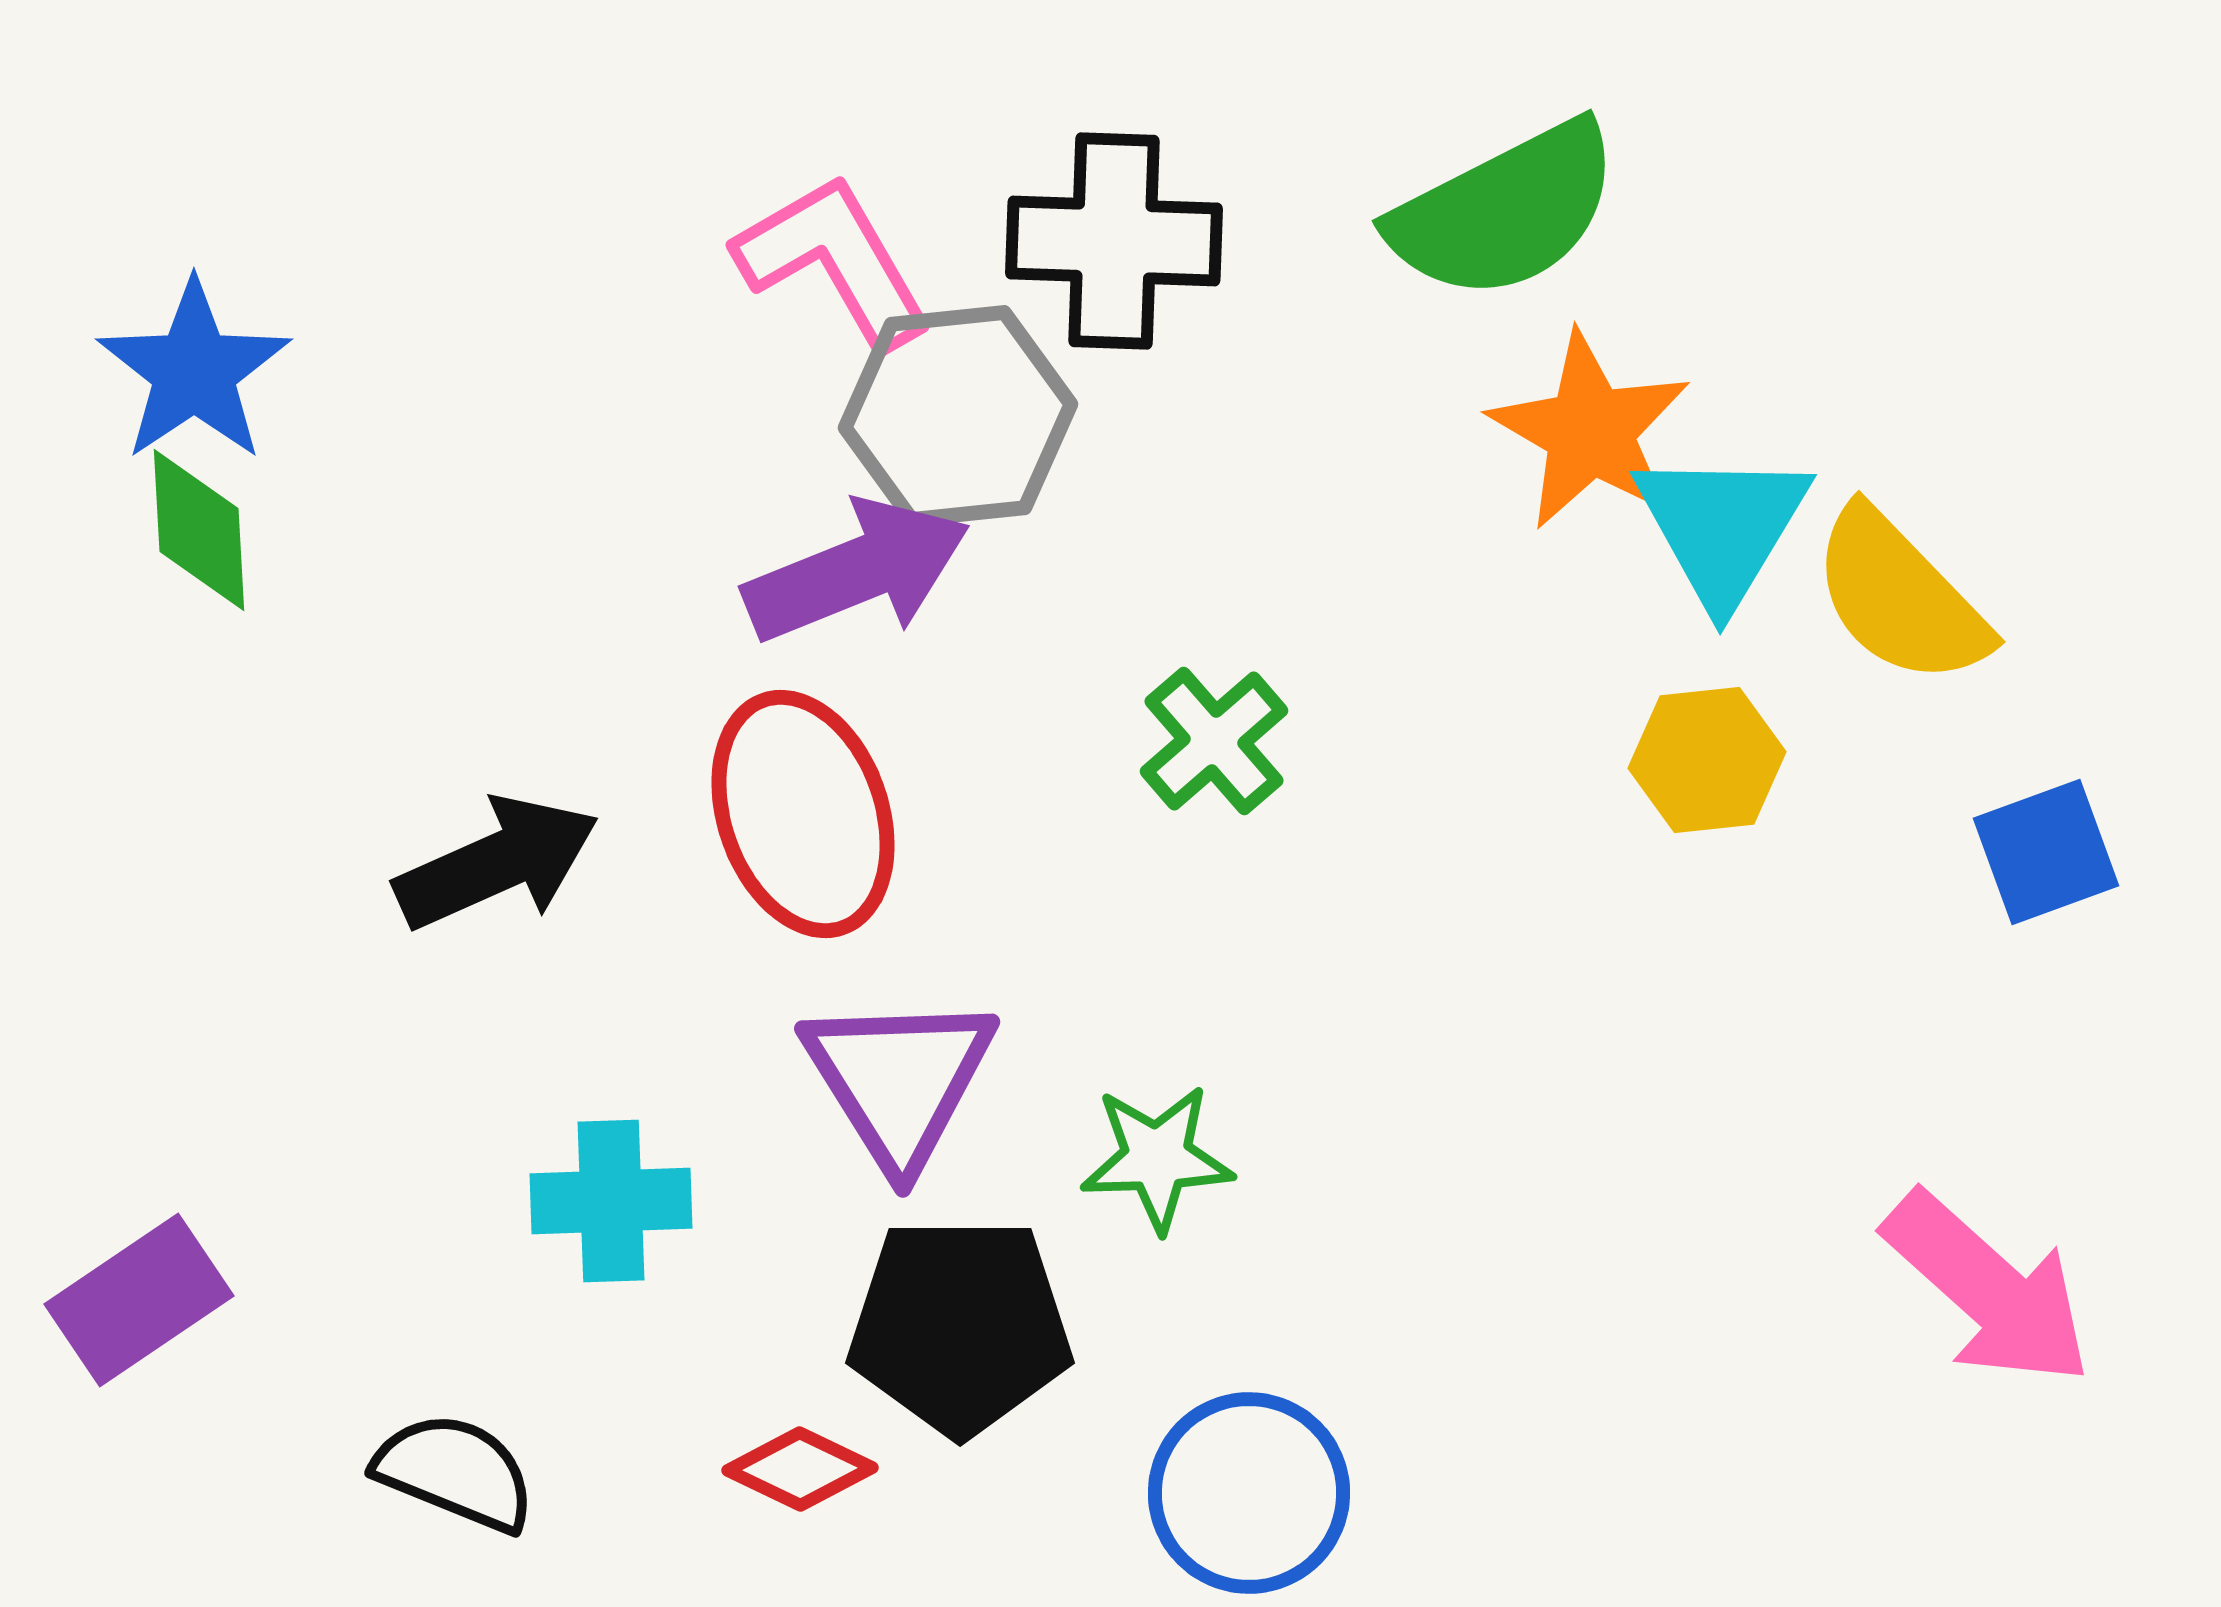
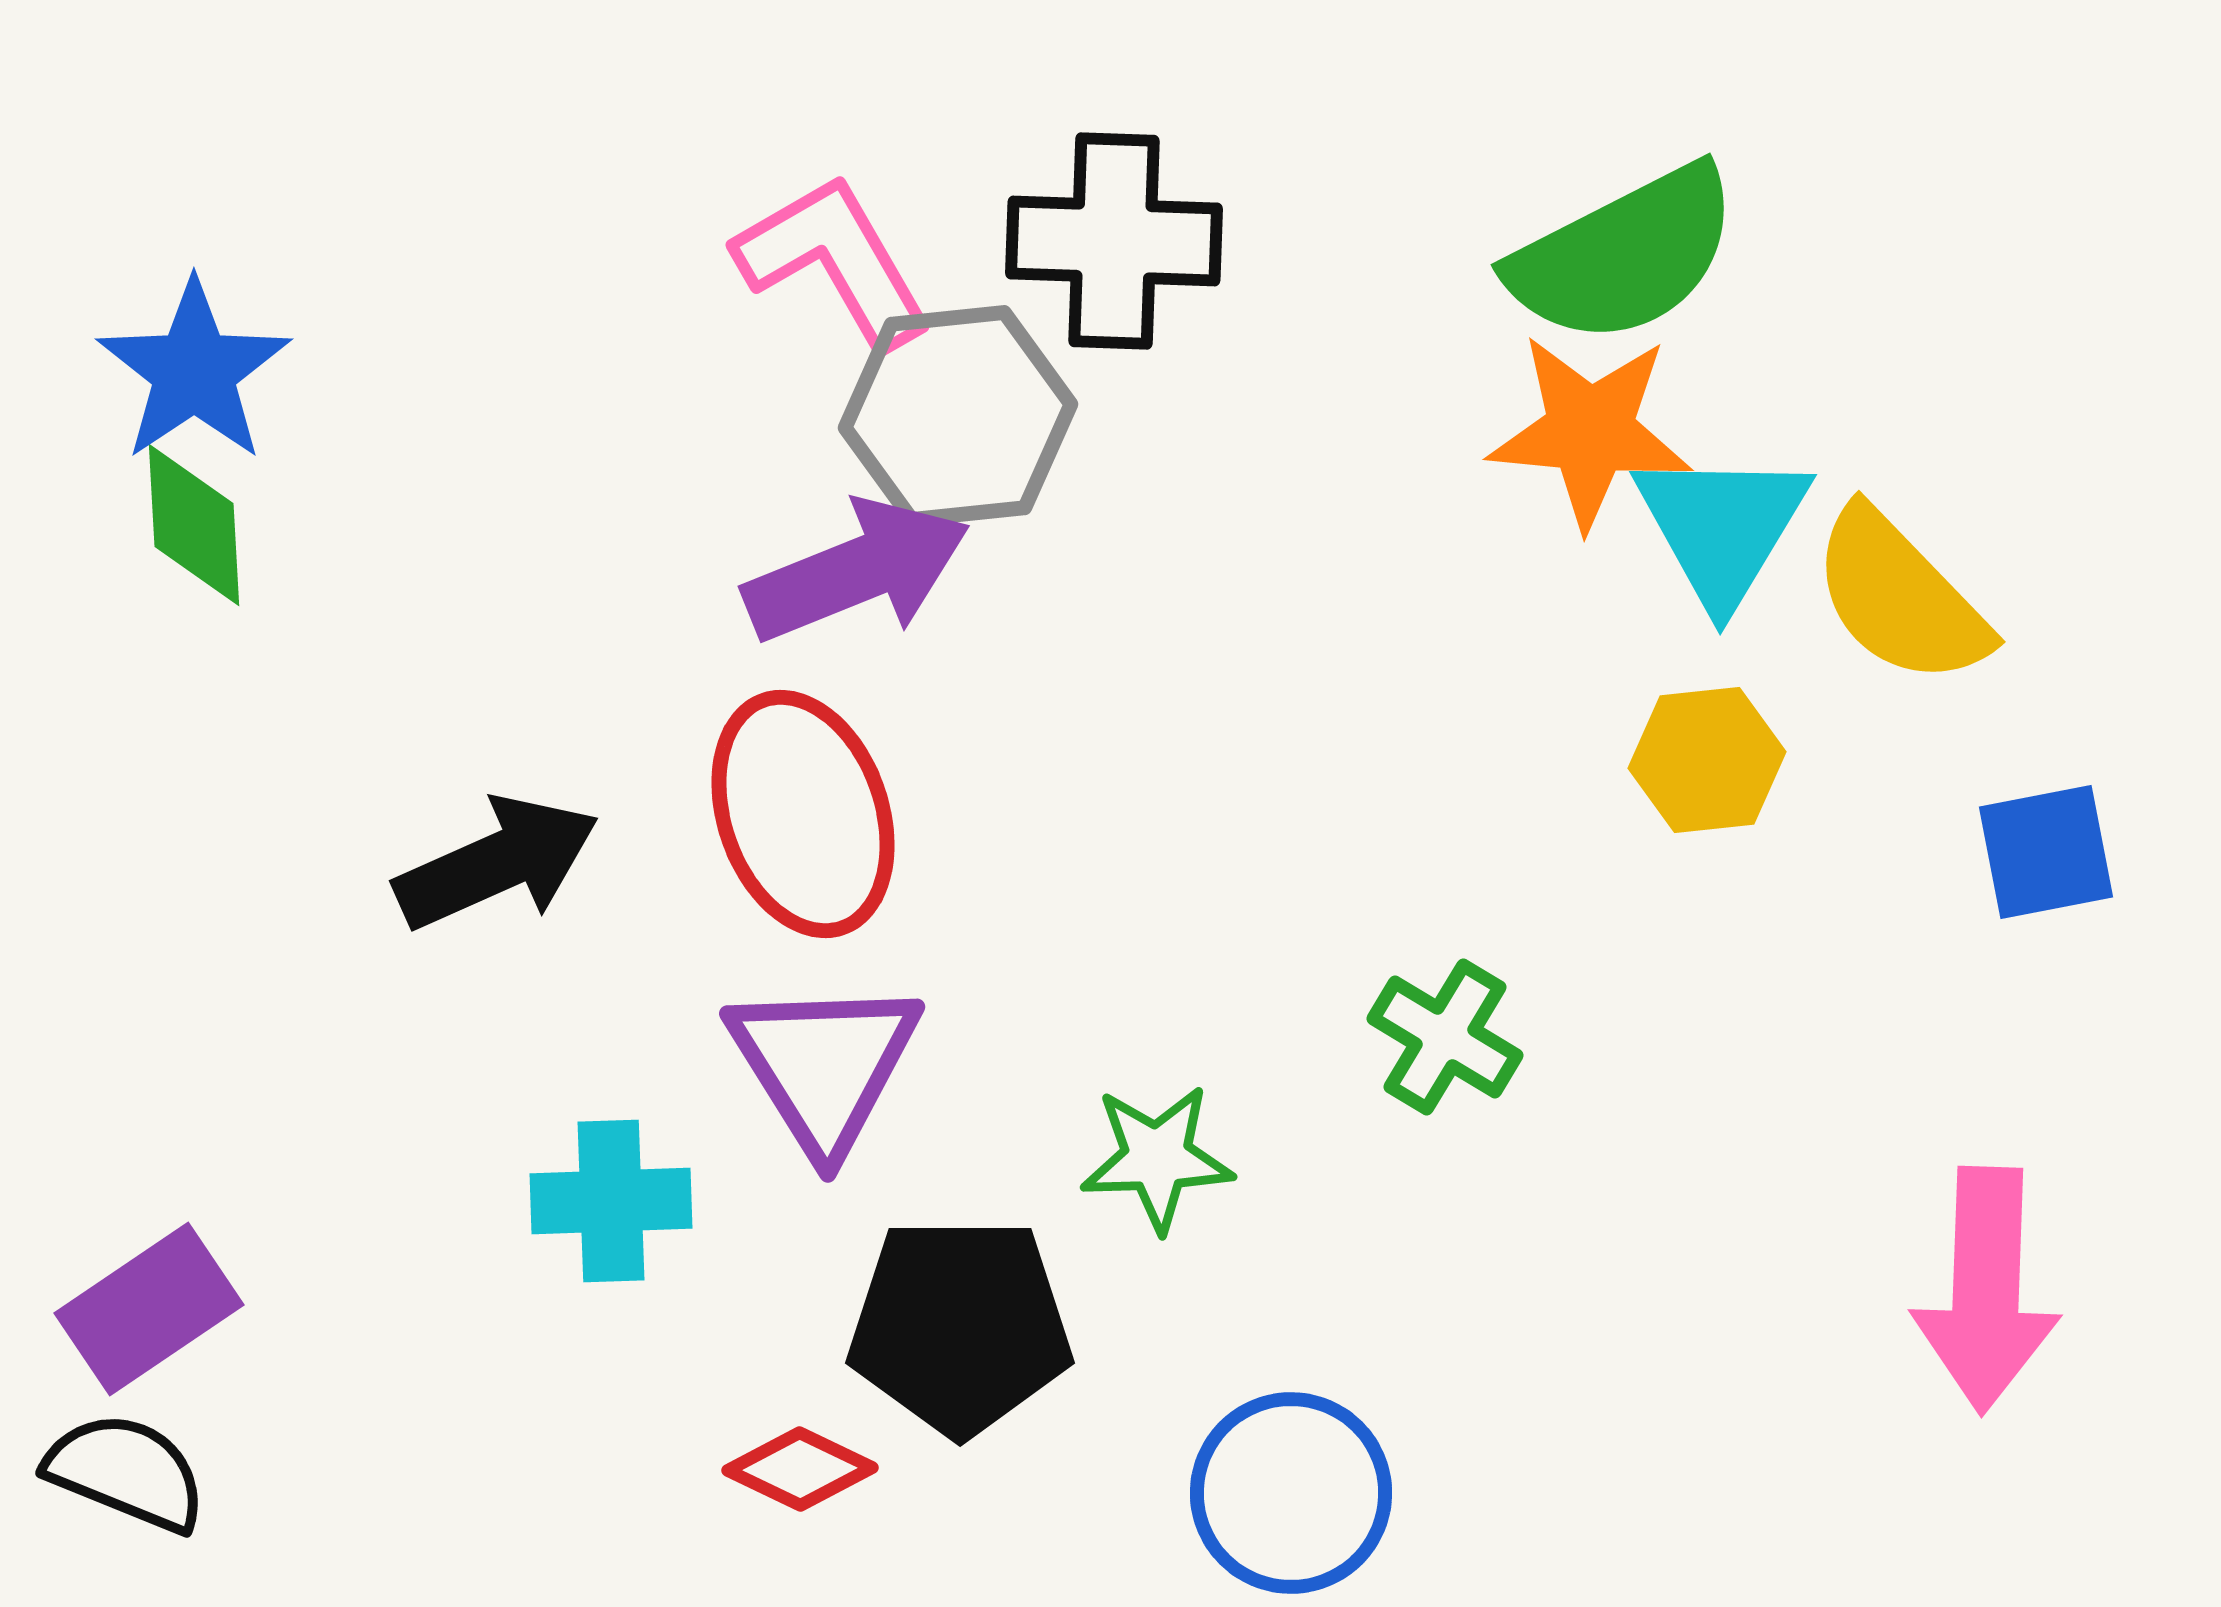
green semicircle: moved 119 px right, 44 px down
orange star: rotated 25 degrees counterclockwise
green diamond: moved 5 px left, 5 px up
green cross: moved 231 px right, 296 px down; rotated 18 degrees counterclockwise
blue square: rotated 9 degrees clockwise
purple triangle: moved 75 px left, 15 px up
pink arrow: moved 2 px left, 1 px down; rotated 50 degrees clockwise
purple rectangle: moved 10 px right, 9 px down
black semicircle: moved 329 px left
blue circle: moved 42 px right
